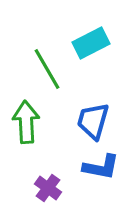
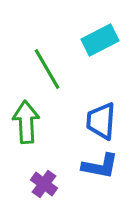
cyan rectangle: moved 9 px right, 3 px up
blue trapezoid: moved 8 px right; rotated 12 degrees counterclockwise
blue L-shape: moved 1 px left, 1 px up
purple cross: moved 4 px left, 4 px up
